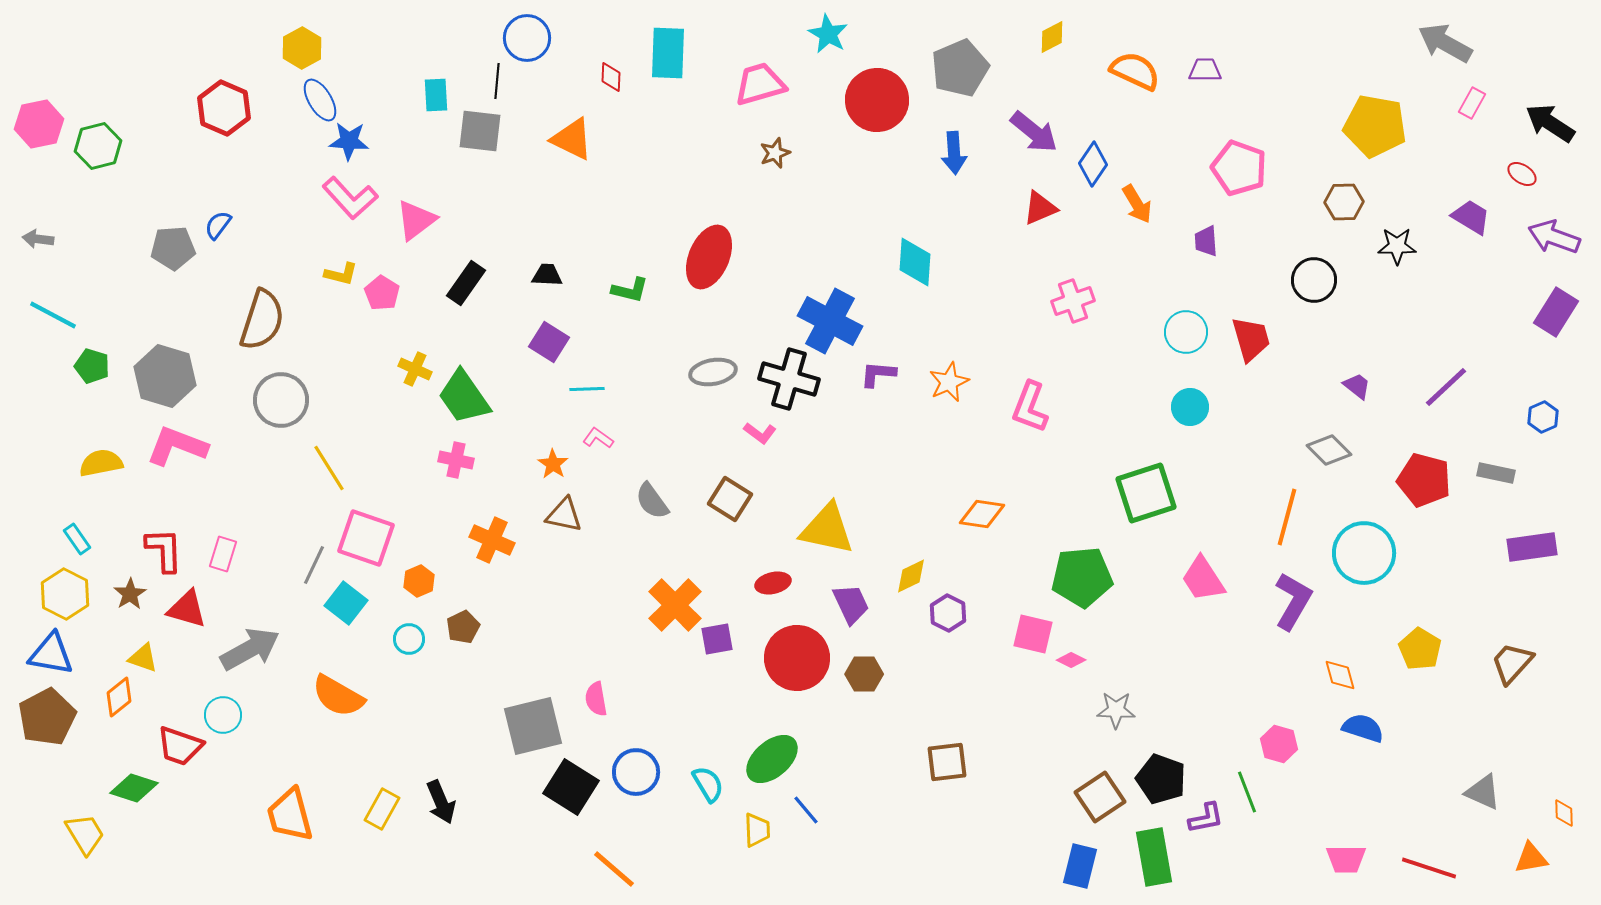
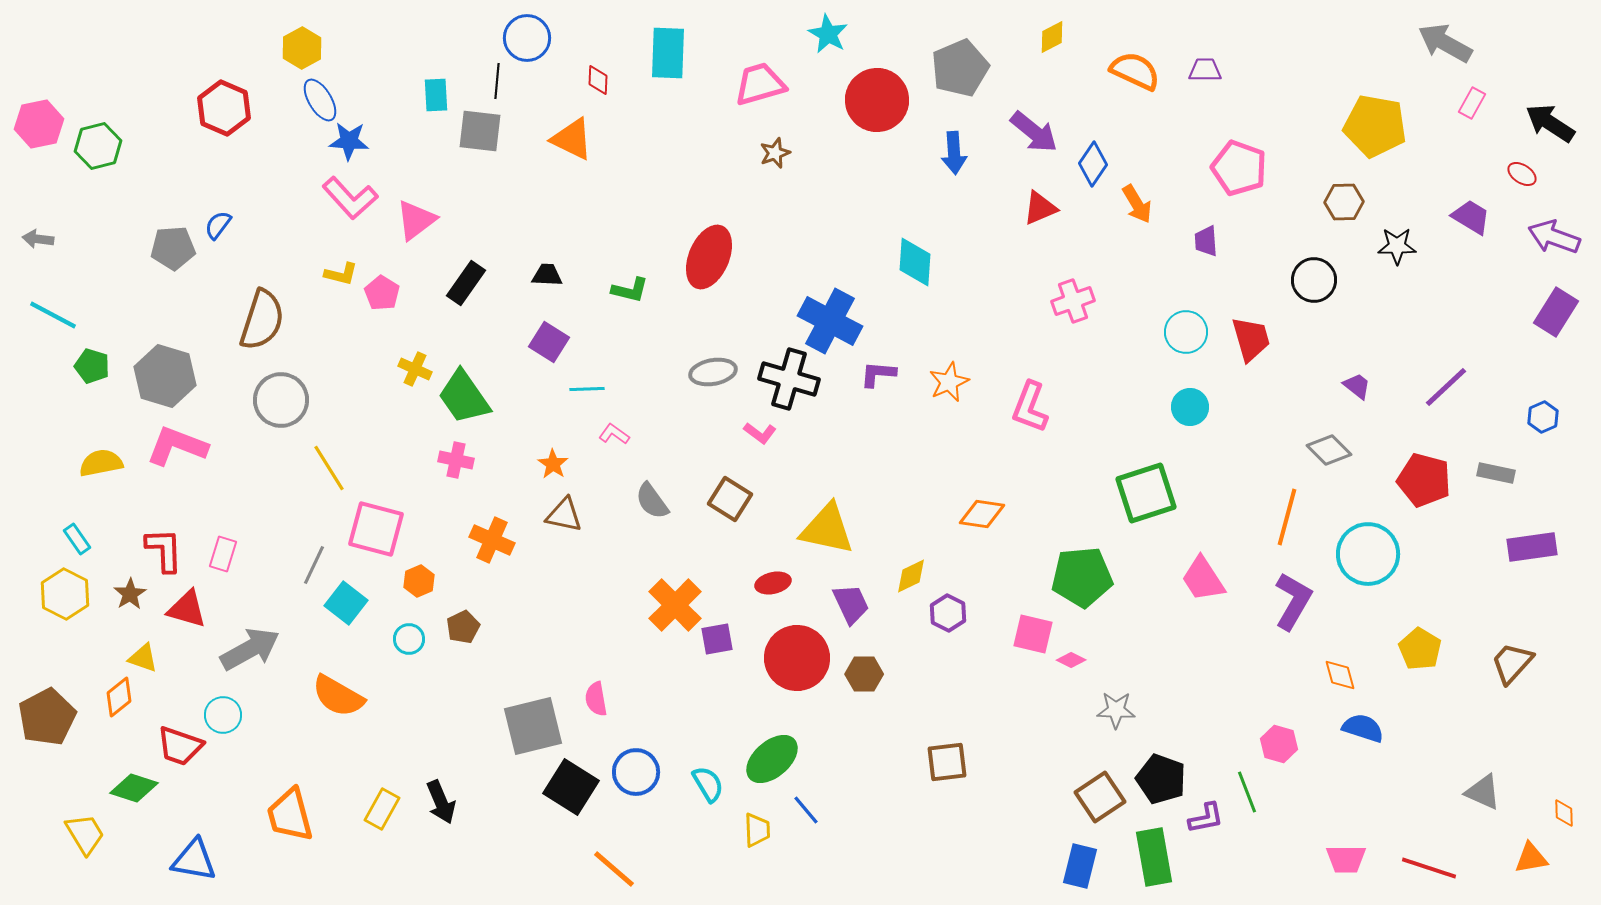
red diamond at (611, 77): moved 13 px left, 3 px down
pink L-shape at (598, 438): moved 16 px right, 4 px up
pink square at (366, 538): moved 10 px right, 9 px up; rotated 4 degrees counterclockwise
cyan circle at (1364, 553): moved 4 px right, 1 px down
blue triangle at (51, 654): moved 143 px right, 206 px down
